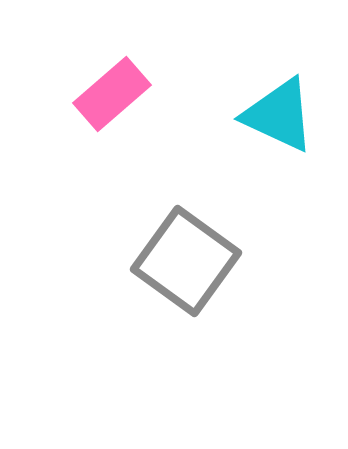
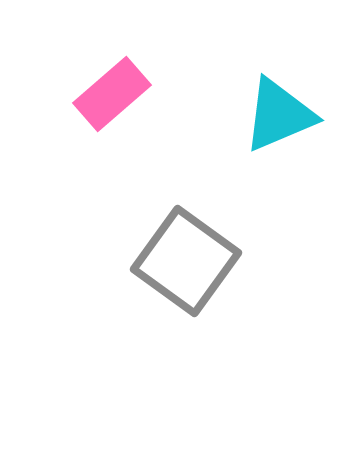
cyan triangle: rotated 48 degrees counterclockwise
